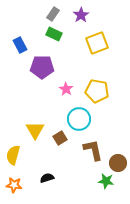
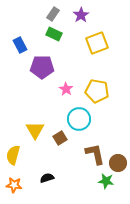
brown L-shape: moved 2 px right, 4 px down
